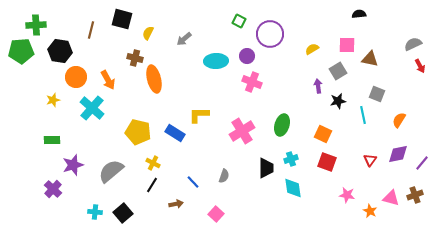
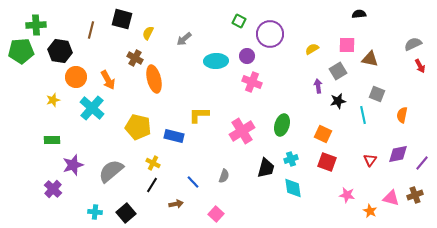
brown cross at (135, 58): rotated 14 degrees clockwise
orange semicircle at (399, 120): moved 3 px right, 5 px up; rotated 21 degrees counterclockwise
yellow pentagon at (138, 132): moved 5 px up
blue rectangle at (175, 133): moved 1 px left, 3 px down; rotated 18 degrees counterclockwise
black trapezoid at (266, 168): rotated 15 degrees clockwise
black square at (123, 213): moved 3 px right
